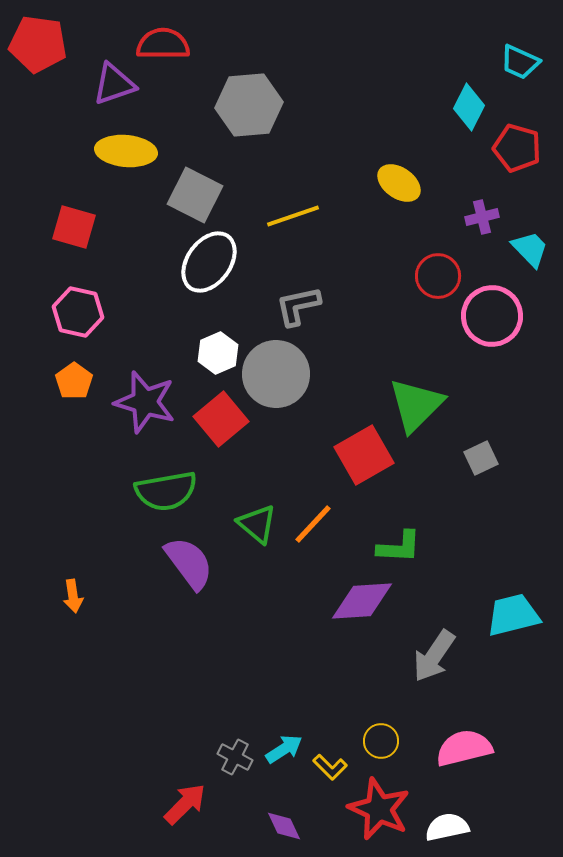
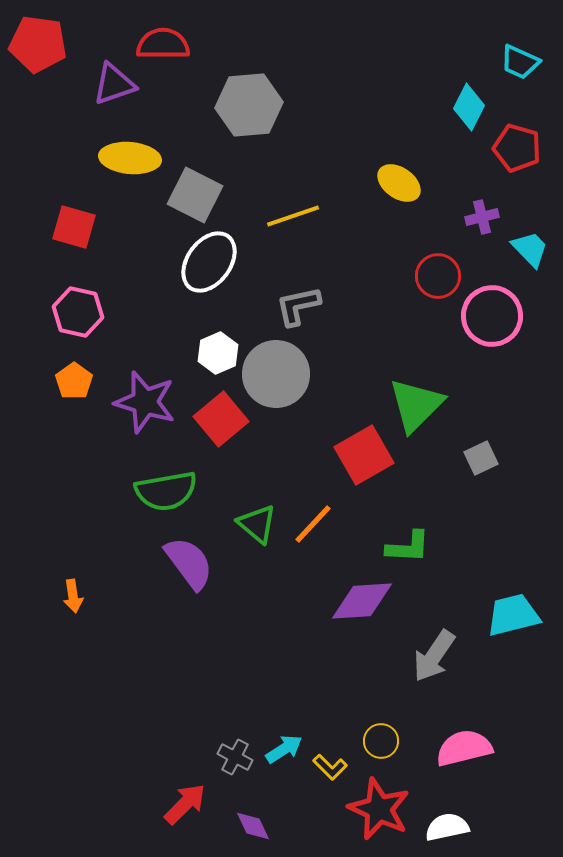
yellow ellipse at (126, 151): moved 4 px right, 7 px down
green L-shape at (399, 547): moved 9 px right
purple diamond at (284, 826): moved 31 px left
